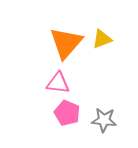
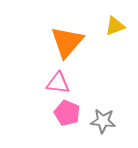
yellow triangle: moved 13 px right, 13 px up
orange triangle: moved 1 px right, 1 px up
gray star: moved 1 px left, 1 px down
